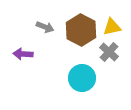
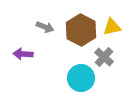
gray cross: moved 5 px left, 5 px down
cyan circle: moved 1 px left
